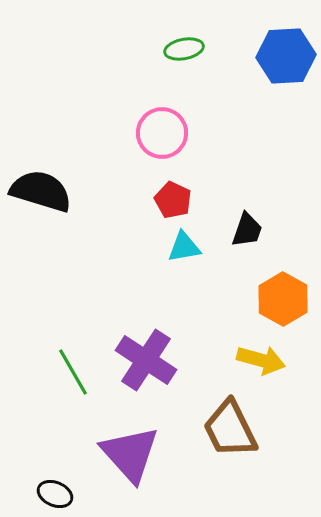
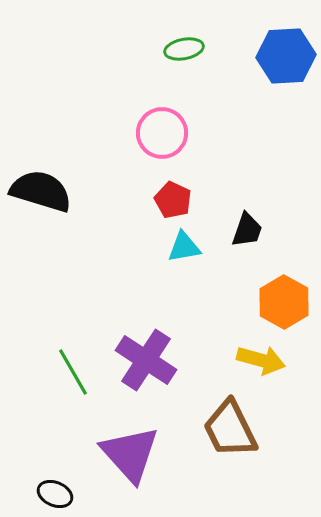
orange hexagon: moved 1 px right, 3 px down
